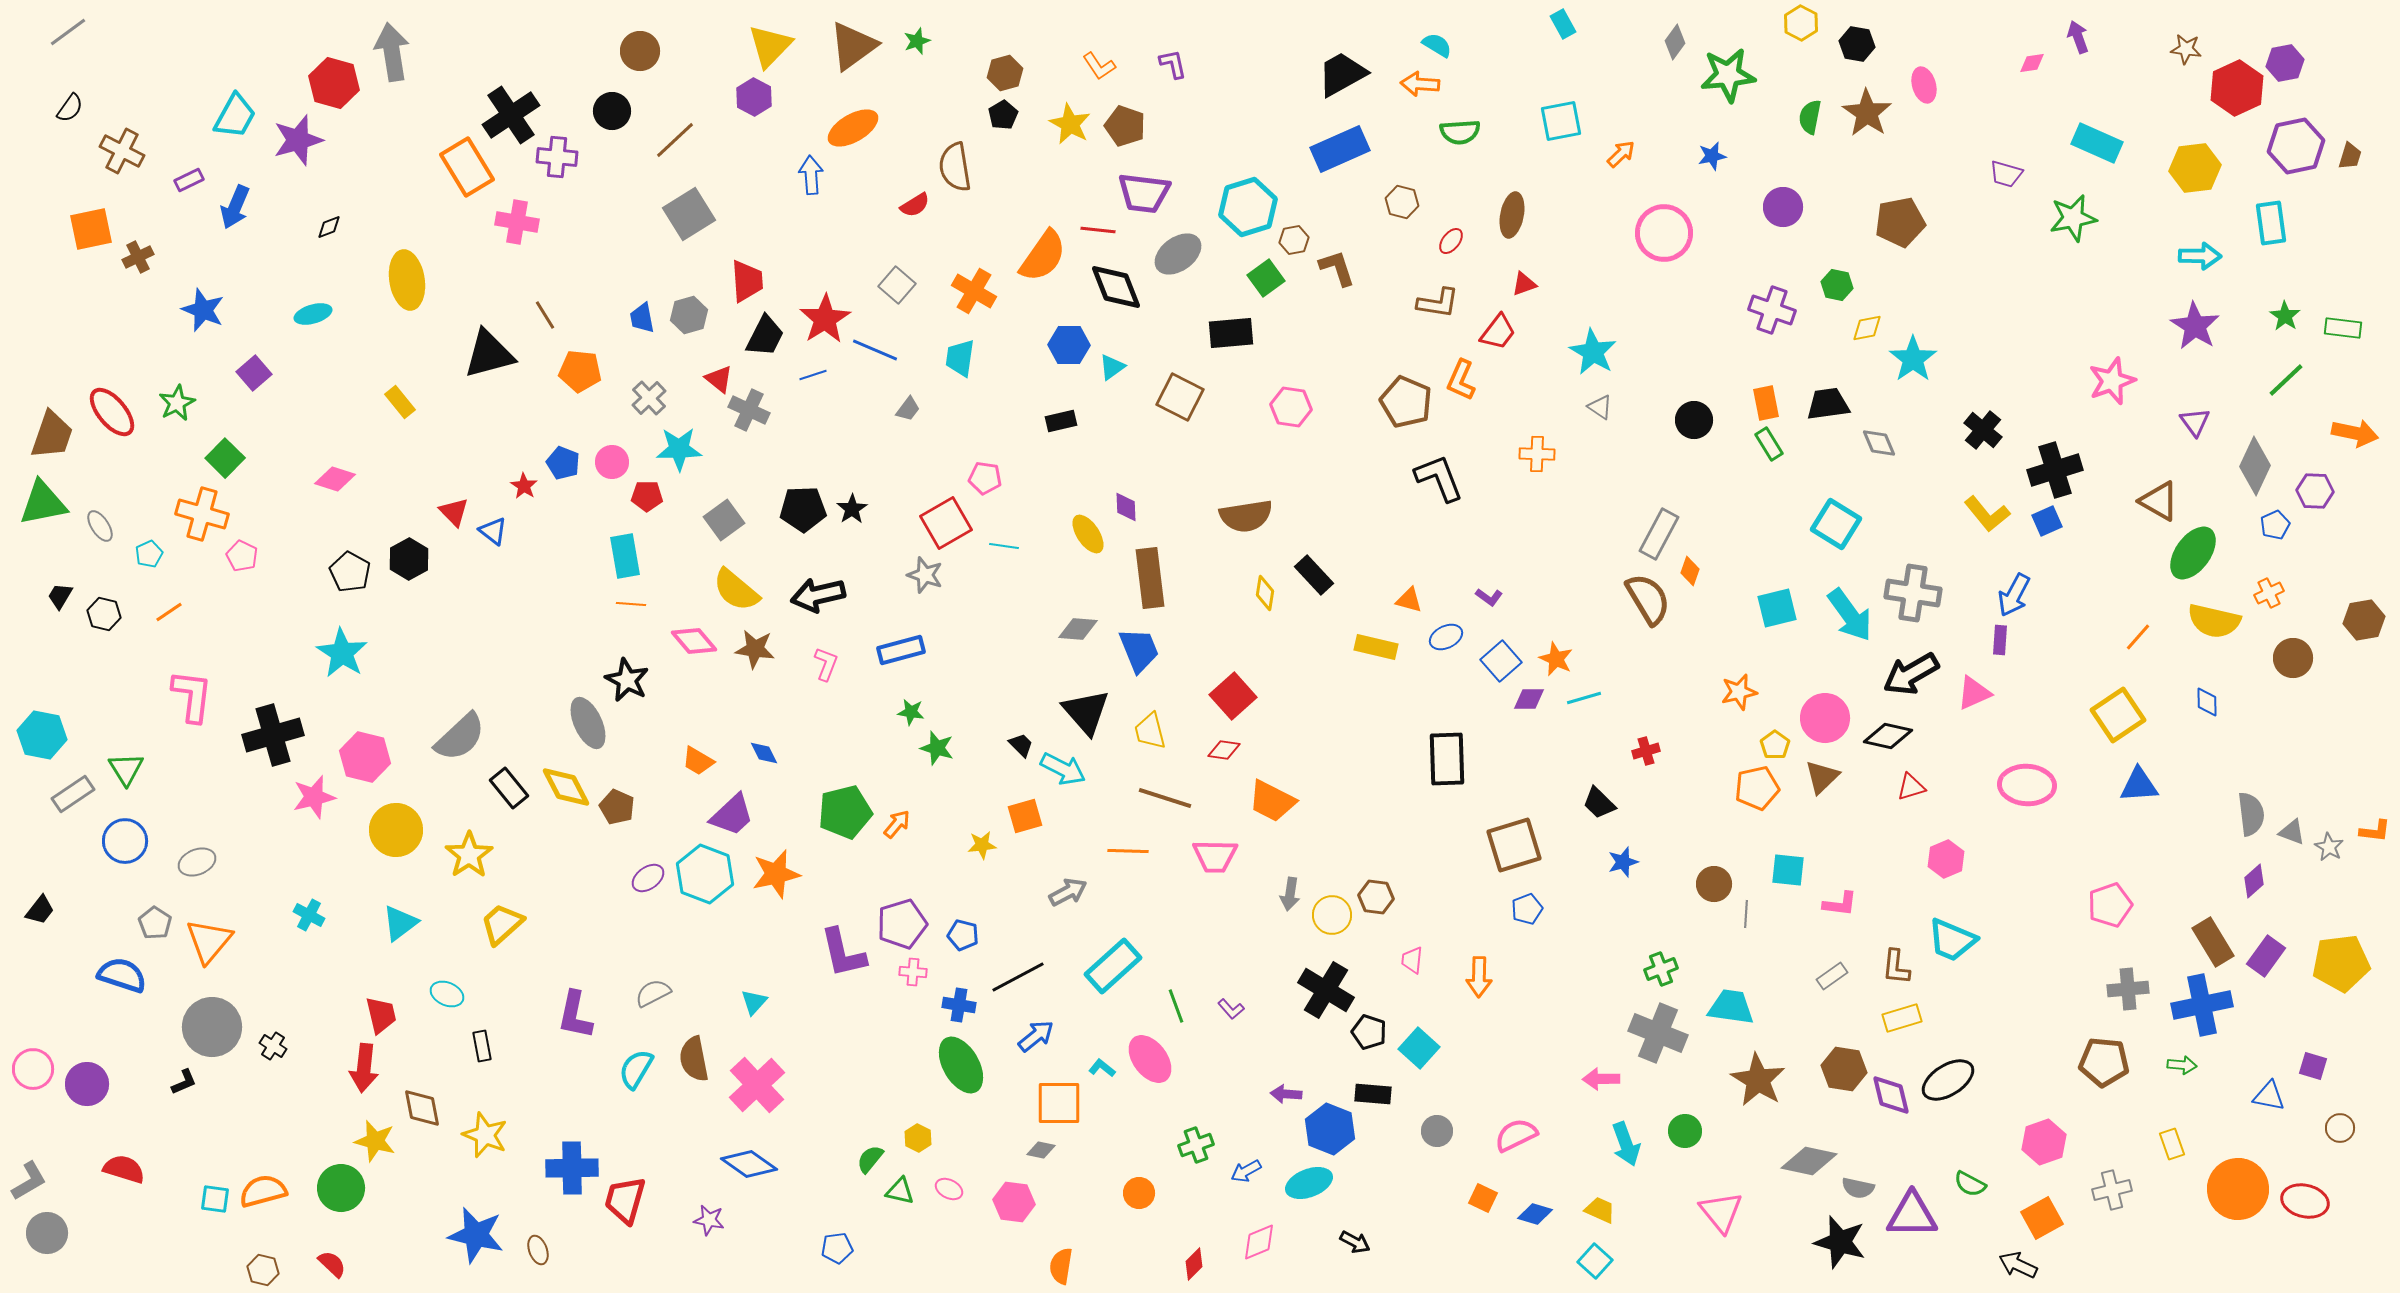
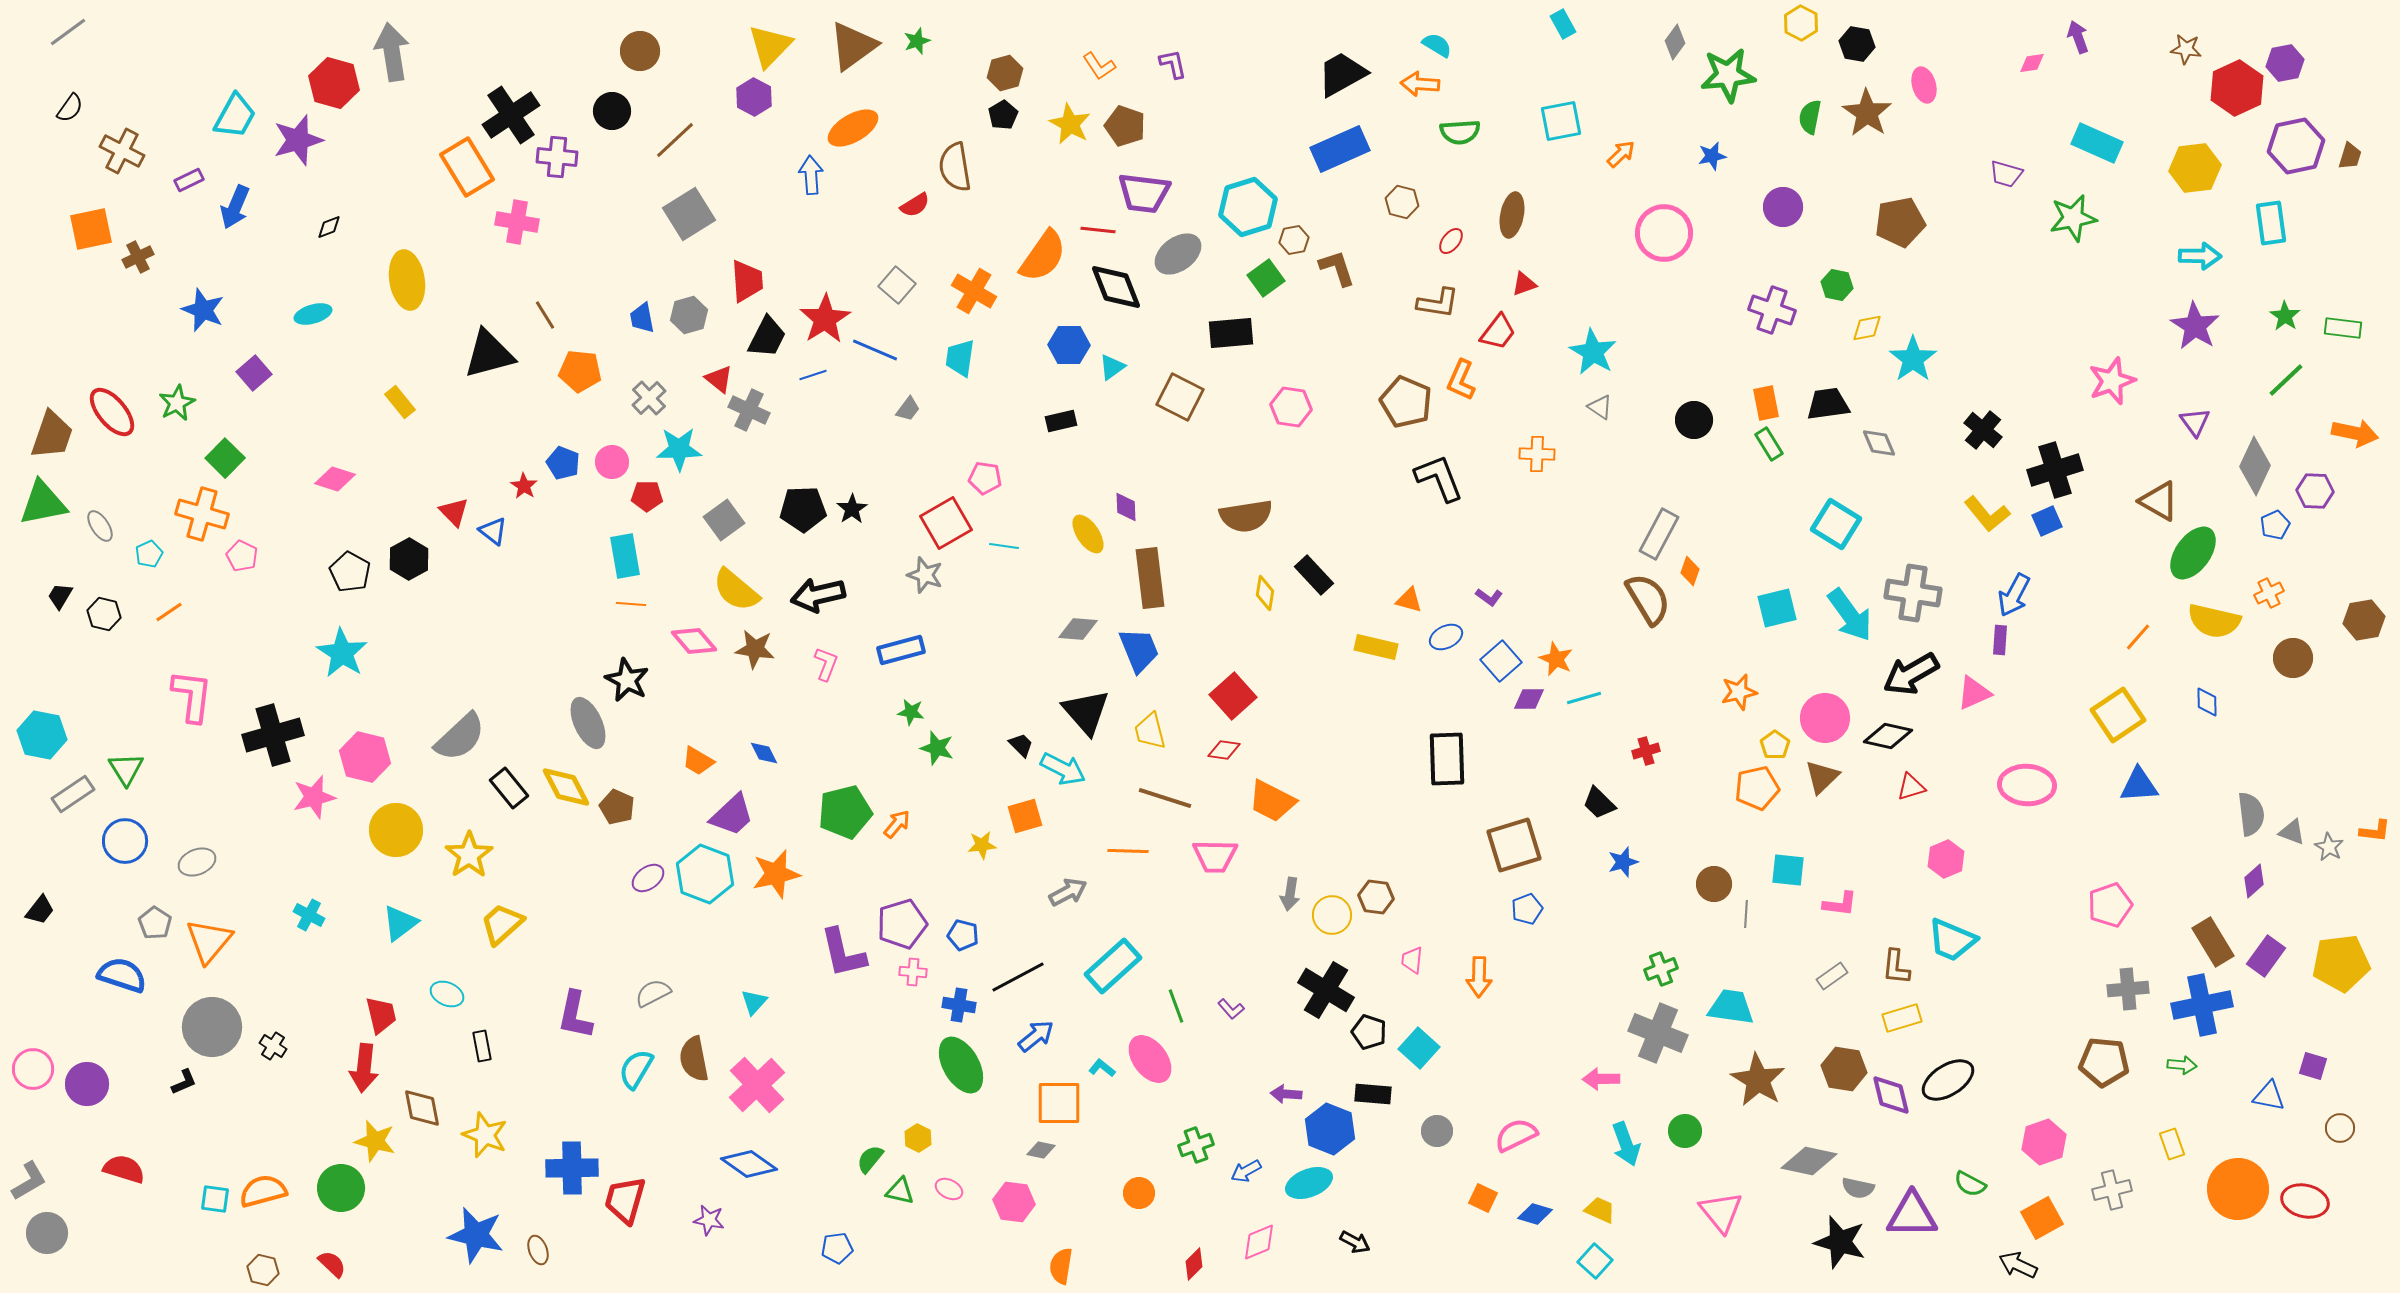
black trapezoid at (765, 336): moved 2 px right, 1 px down
